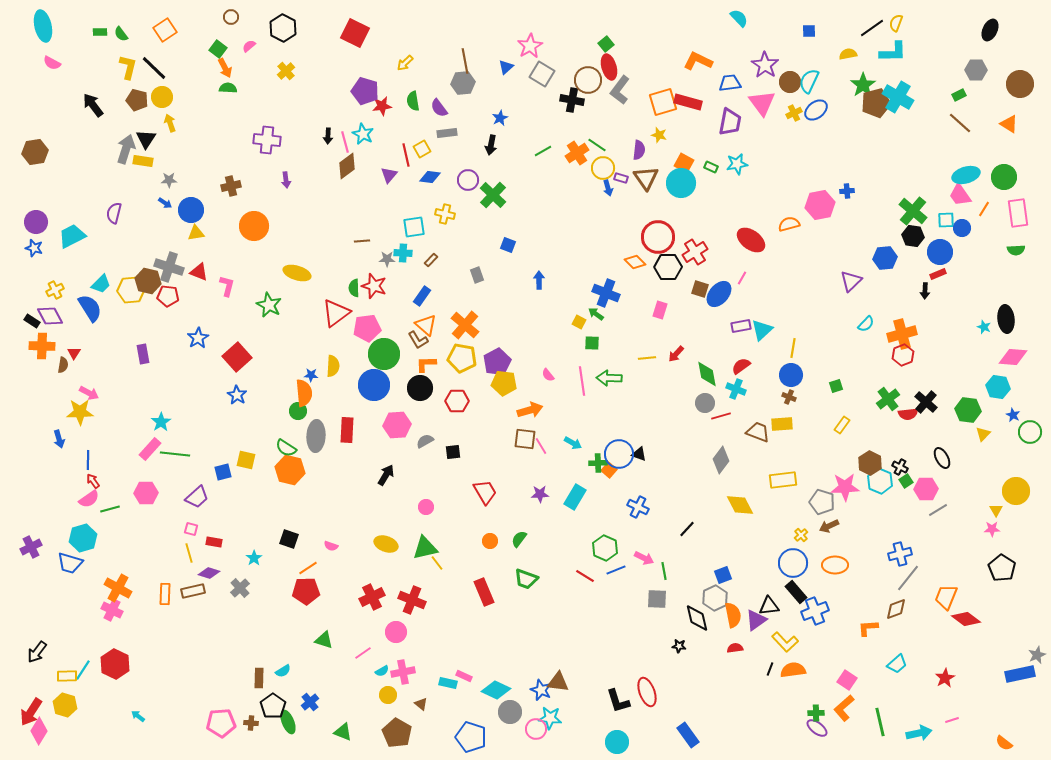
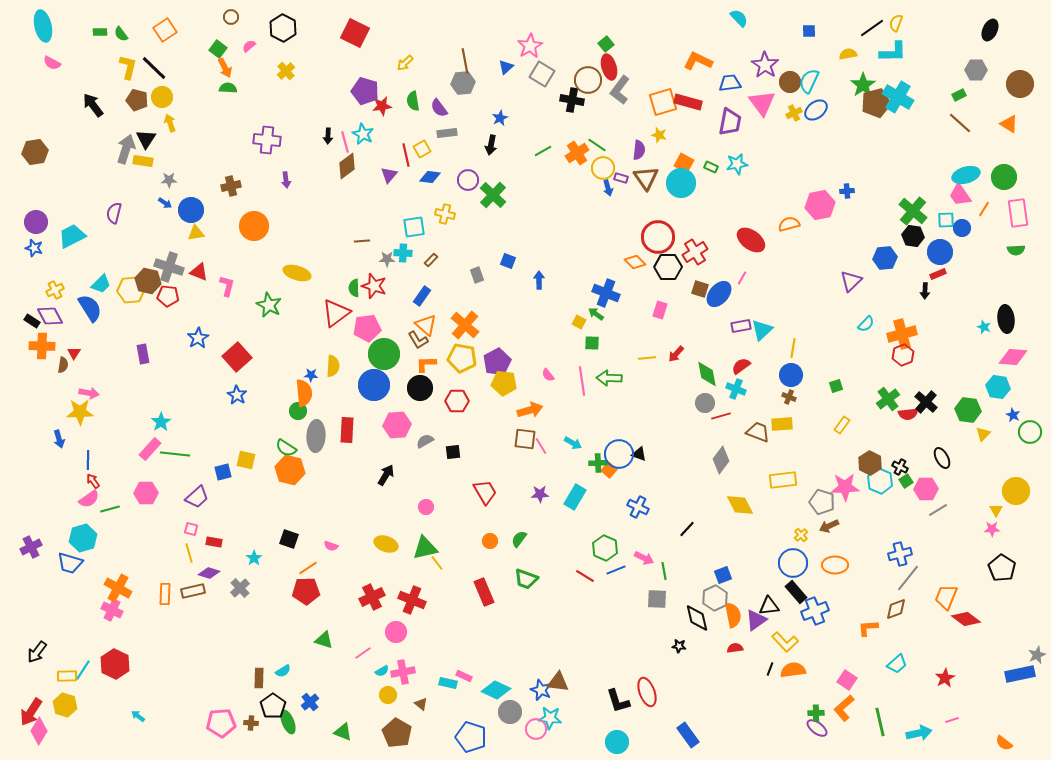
blue square at (508, 245): moved 16 px down
pink arrow at (89, 393): rotated 18 degrees counterclockwise
